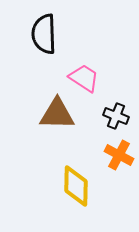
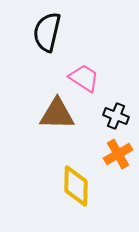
black semicircle: moved 3 px right, 2 px up; rotated 15 degrees clockwise
orange cross: moved 1 px left, 1 px up; rotated 32 degrees clockwise
